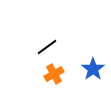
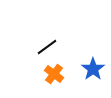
orange cross: rotated 24 degrees counterclockwise
